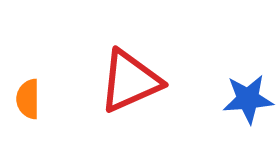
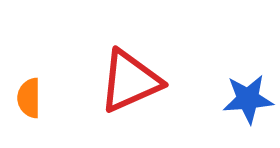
orange semicircle: moved 1 px right, 1 px up
